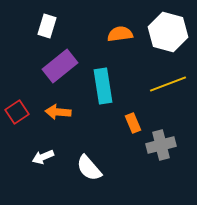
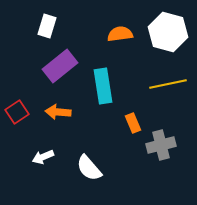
yellow line: rotated 9 degrees clockwise
